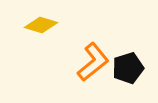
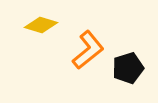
orange L-shape: moved 5 px left, 12 px up
